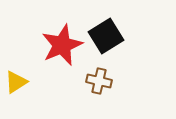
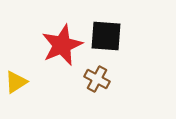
black square: rotated 36 degrees clockwise
brown cross: moved 2 px left, 2 px up; rotated 15 degrees clockwise
